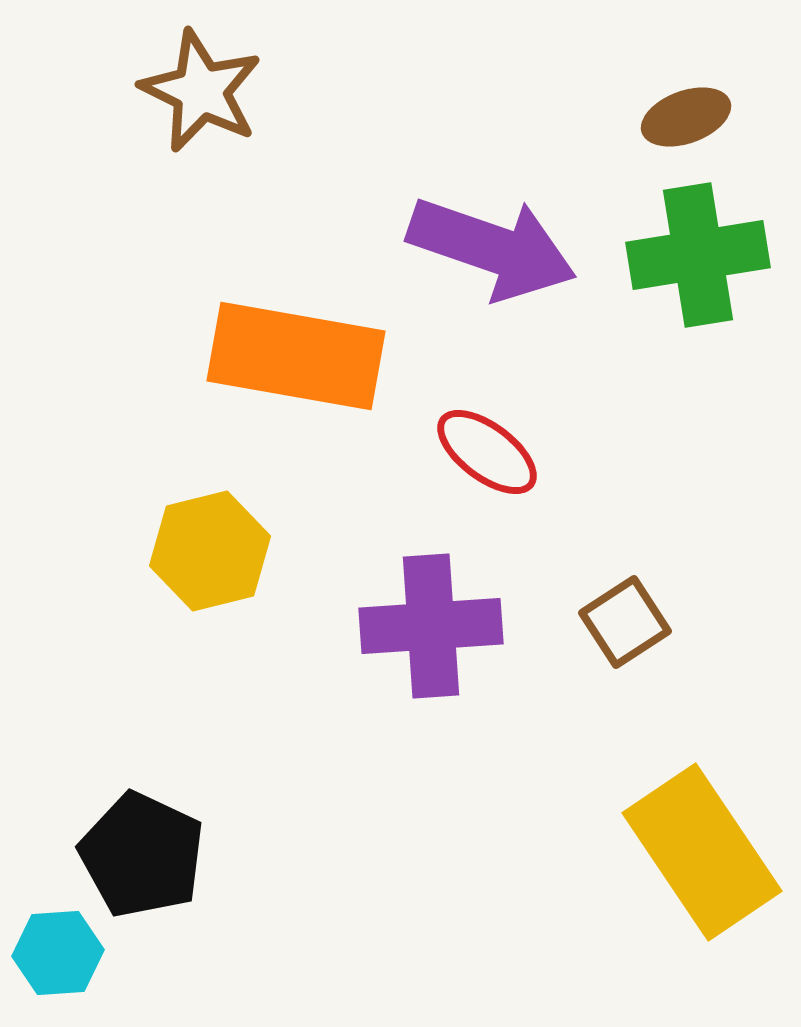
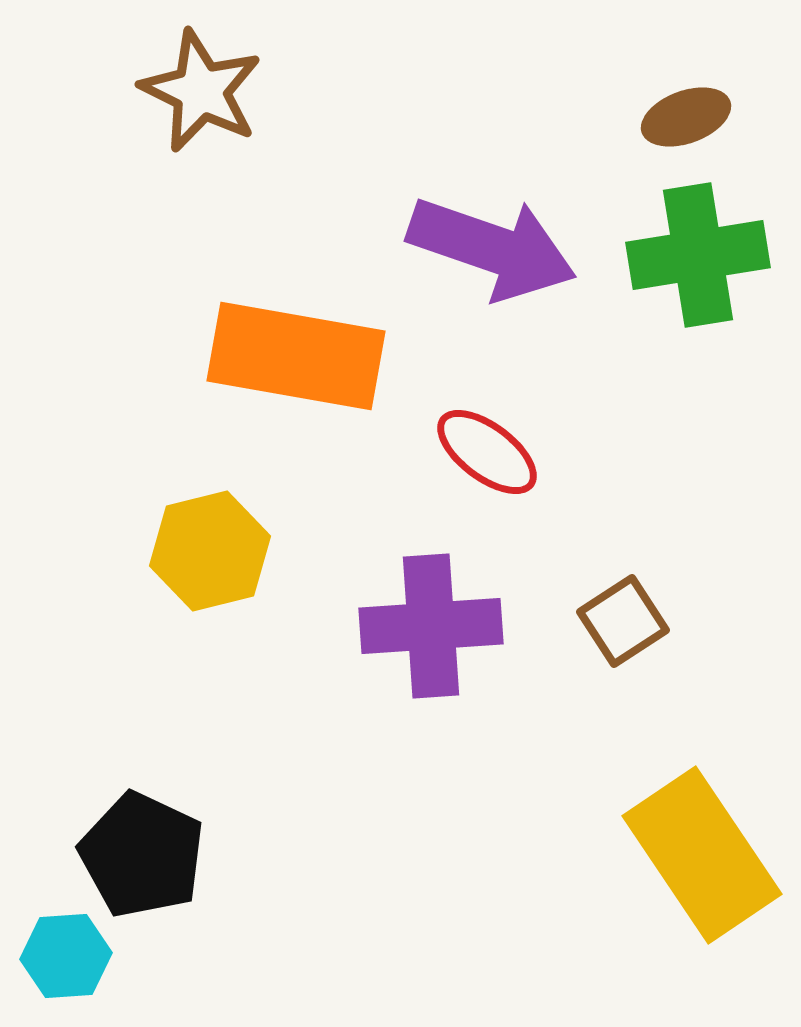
brown square: moved 2 px left, 1 px up
yellow rectangle: moved 3 px down
cyan hexagon: moved 8 px right, 3 px down
